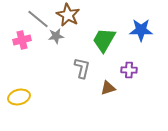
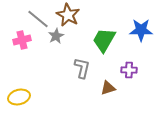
gray star: rotated 21 degrees counterclockwise
